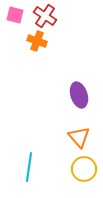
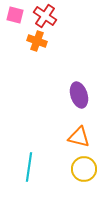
orange triangle: rotated 35 degrees counterclockwise
